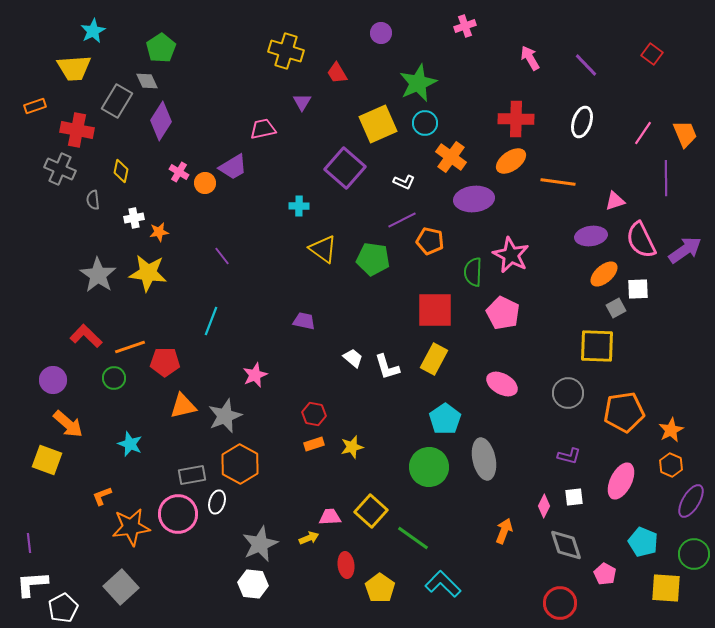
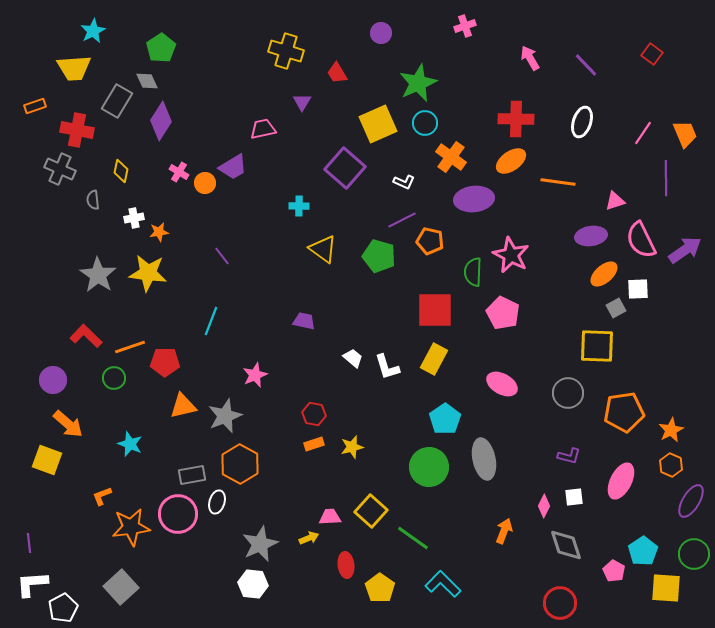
green pentagon at (373, 259): moved 6 px right, 3 px up; rotated 8 degrees clockwise
cyan pentagon at (643, 542): moved 9 px down; rotated 16 degrees clockwise
pink pentagon at (605, 574): moved 9 px right, 3 px up
